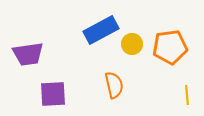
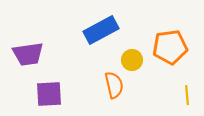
yellow circle: moved 16 px down
purple square: moved 4 px left
